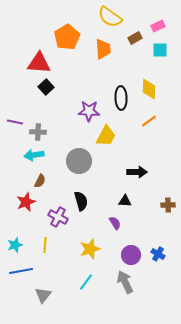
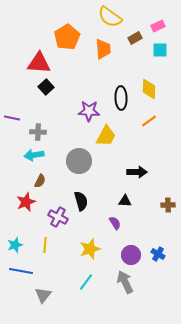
purple line: moved 3 px left, 4 px up
blue line: rotated 20 degrees clockwise
